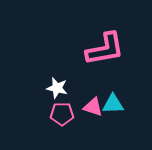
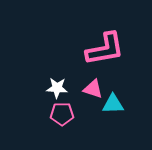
white star: rotated 10 degrees counterclockwise
pink triangle: moved 18 px up
